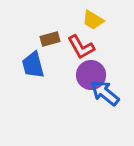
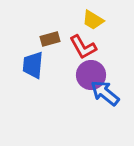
red L-shape: moved 2 px right
blue trapezoid: rotated 20 degrees clockwise
